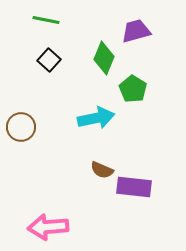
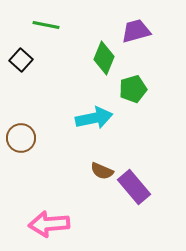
green line: moved 5 px down
black square: moved 28 px left
green pentagon: rotated 24 degrees clockwise
cyan arrow: moved 2 px left
brown circle: moved 11 px down
brown semicircle: moved 1 px down
purple rectangle: rotated 44 degrees clockwise
pink arrow: moved 1 px right, 3 px up
